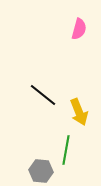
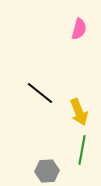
black line: moved 3 px left, 2 px up
green line: moved 16 px right
gray hexagon: moved 6 px right; rotated 10 degrees counterclockwise
